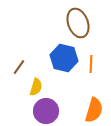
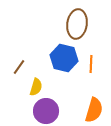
brown ellipse: moved 1 px left, 1 px down; rotated 28 degrees clockwise
